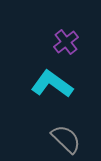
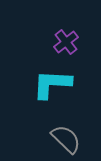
cyan L-shape: rotated 33 degrees counterclockwise
